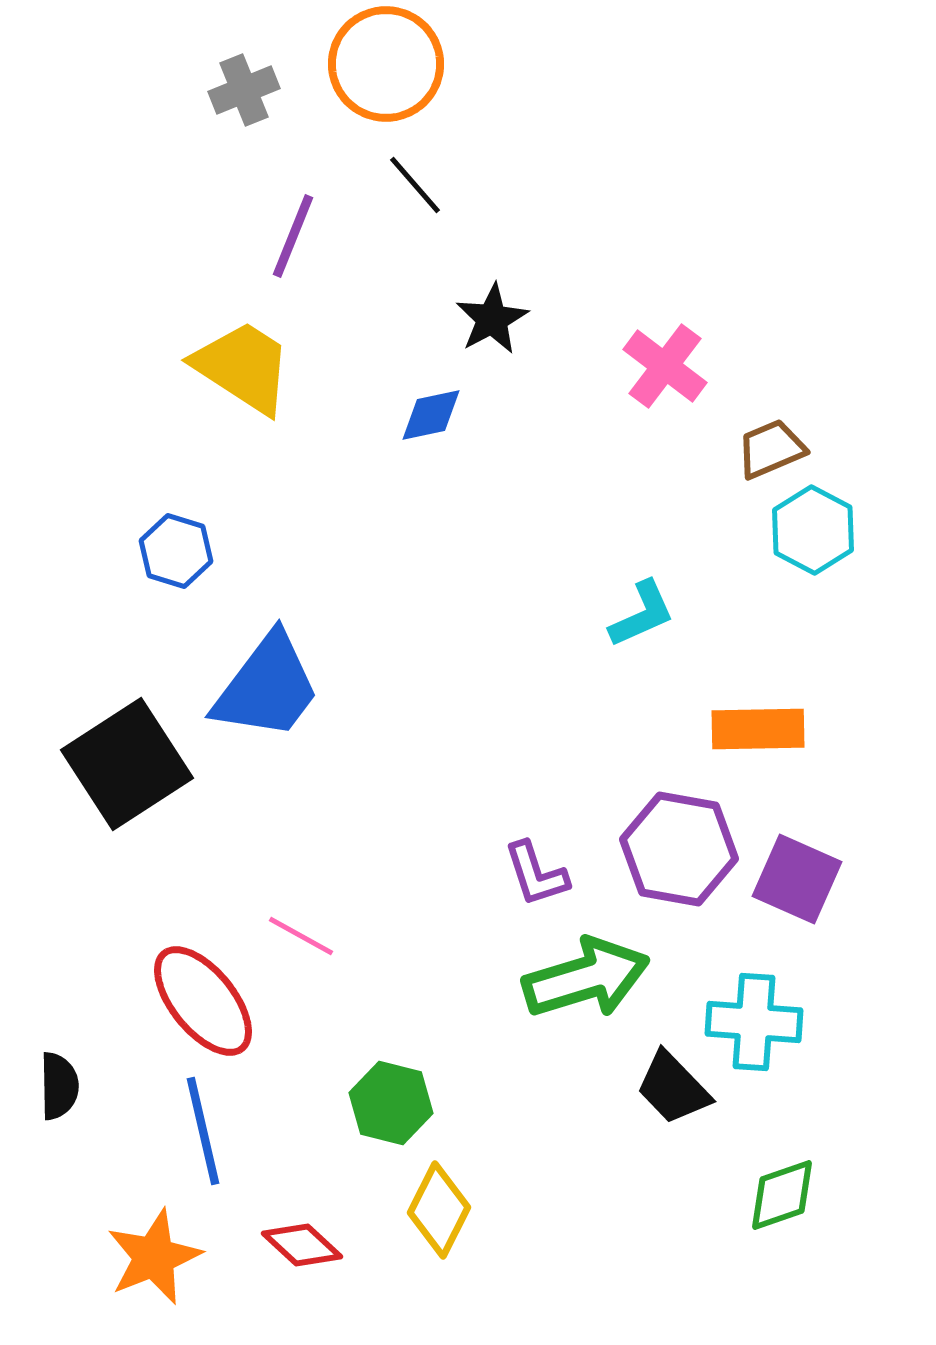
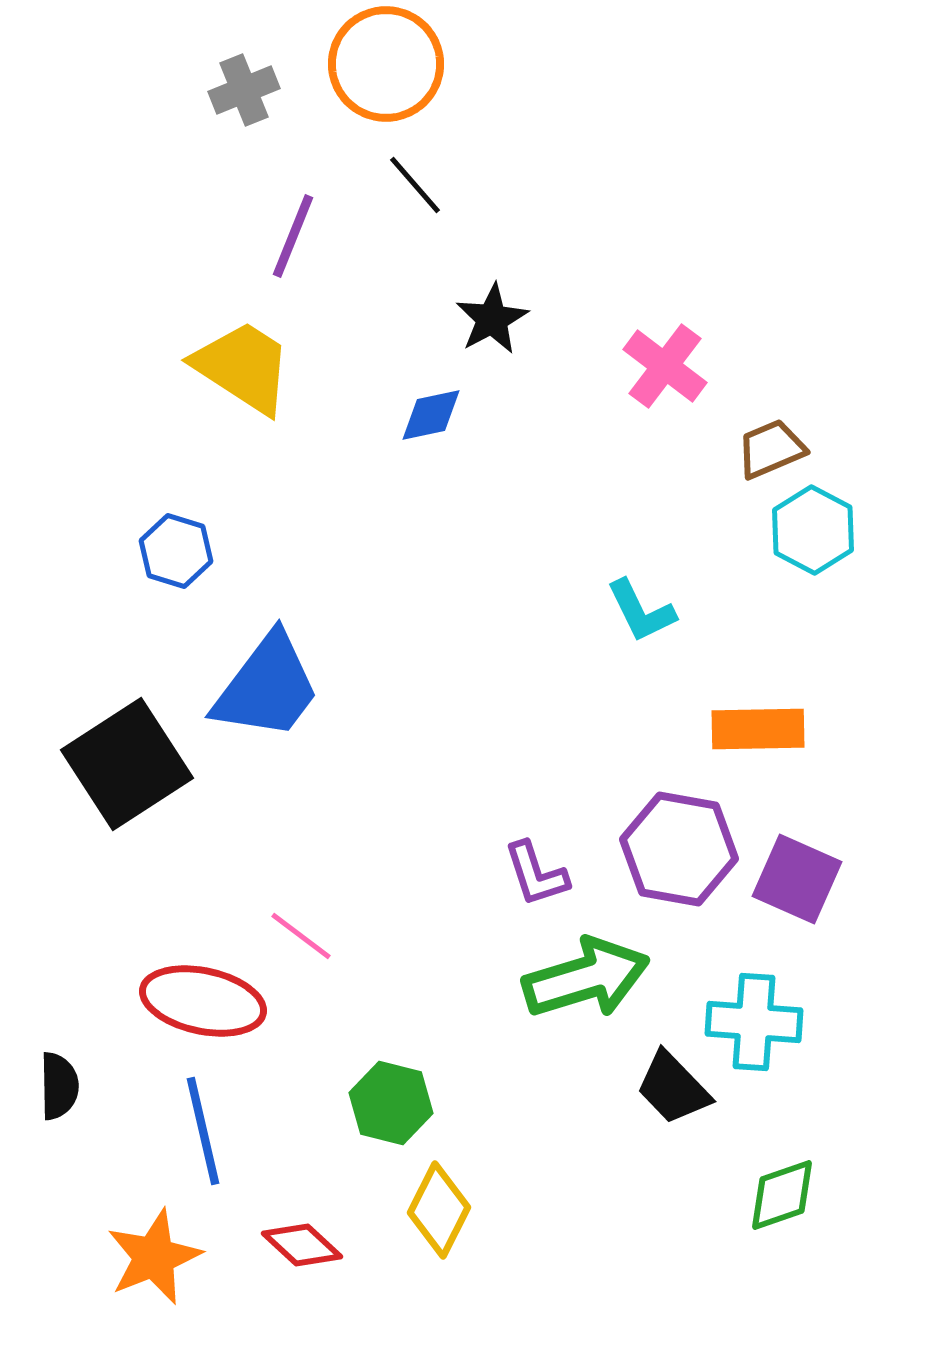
cyan L-shape: moved 1 px left, 3 px up; rotated 88 degrees clockwise
pink line: rotated 8 degrees clockwise
red ellipse: rotated 39 degrees counterclockwise
